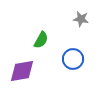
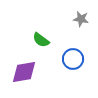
green semicircle: rotated 96 degrees clockwise
purple diamond: moved 2 px right, 1 px down
